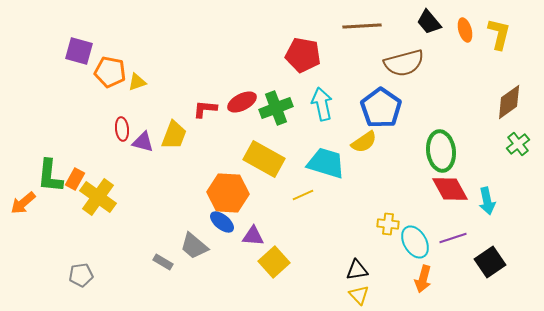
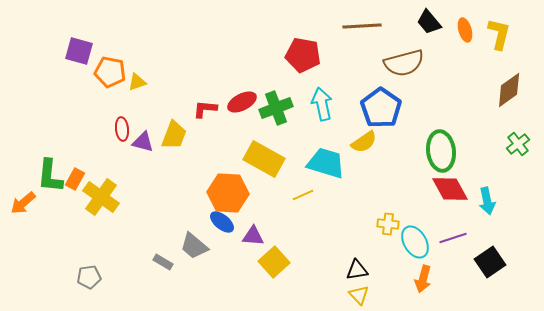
brown diamond at (509, 102): moved 12 px up
yellow cross at (98, 197): moved 3 px right
gray pentagon at (81, 275): moved 8 px right, 2 px down
